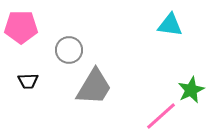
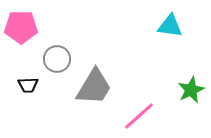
cyan triangle: moved 1 px down
gray circle: moved 12 px left, 9 px down
black trapezoid: moved 4 px down
pink line: moved 22 px left
